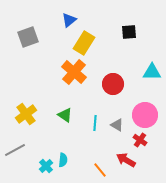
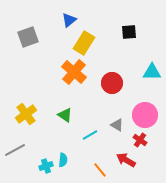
red circle: moved 1 px left, 1 px up
cyan line: moved 5 px left, 12 px down; rotated 56 degrees clockwise
cyan cross: rotated 24 degrees clockwise
